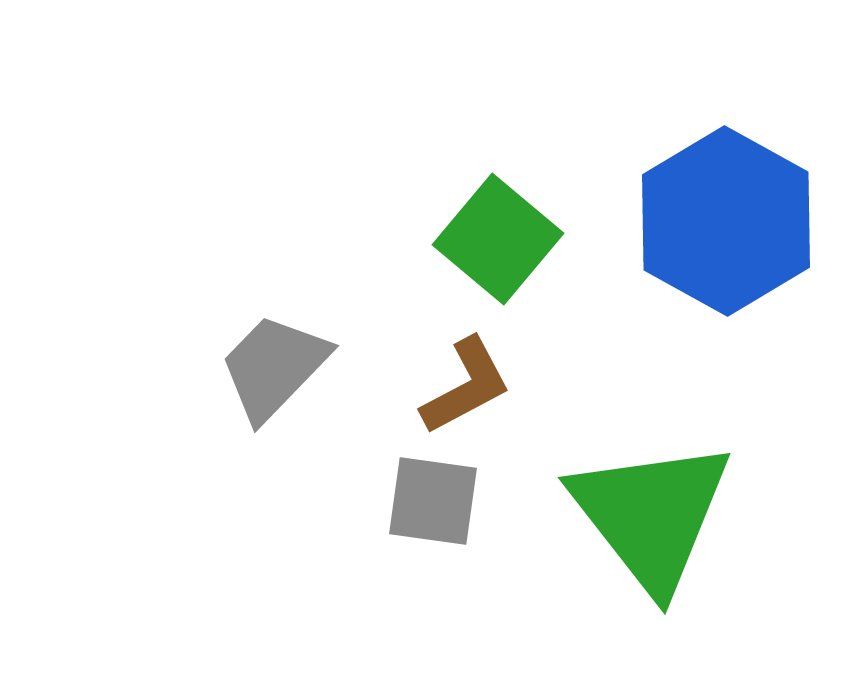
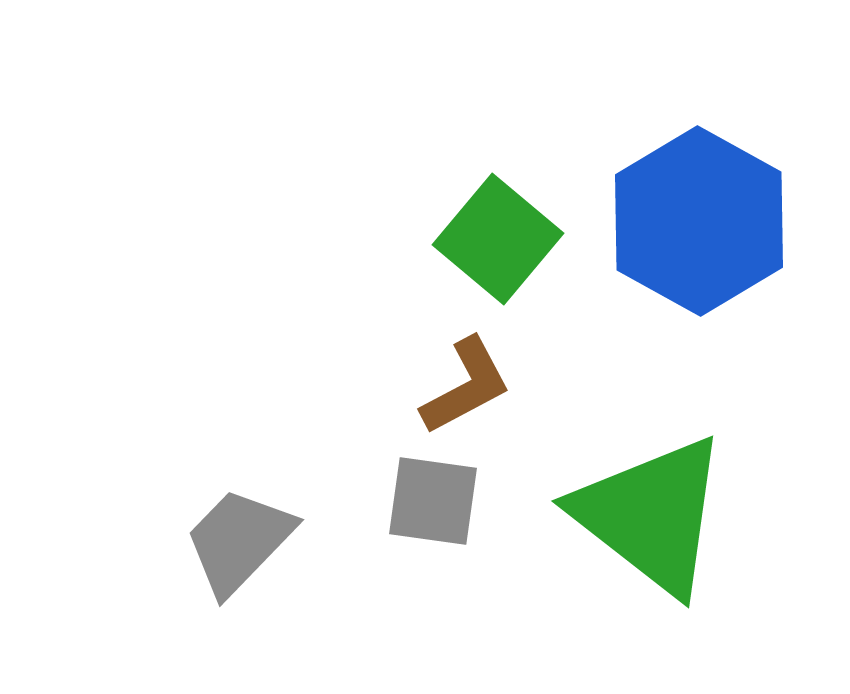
blue hexagon: moved 27 px left
gray trapezoid: moved 35 px left, 174 px down
green triangle: rotated 14 degrees counterclockwise
